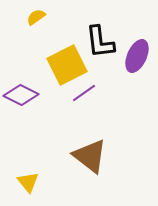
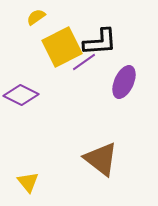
black L-shape: rotated 87 degrees counterclockwise
purple ellipse: moved 13 px left, 26 px down
yellow square: moved 5 px left, 18 px up
purple line: moved 31 px up
brown triangle: moved 11 px right, 3 px down
